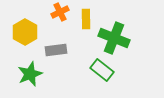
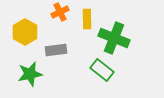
yellow rectangle: moved 1 px right
green star: rotated 10 degrees clockwise
